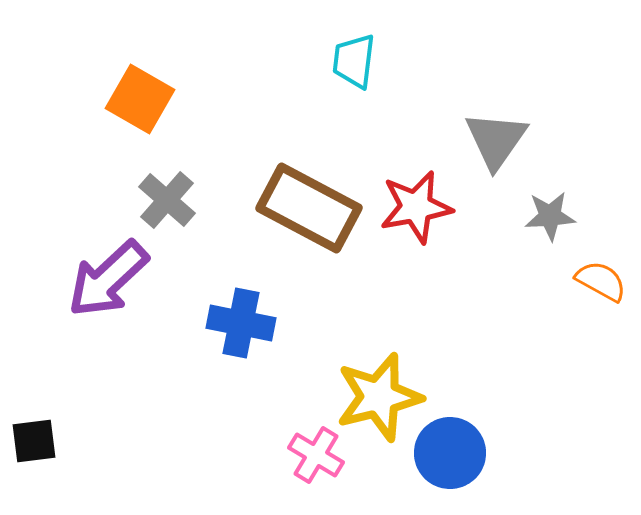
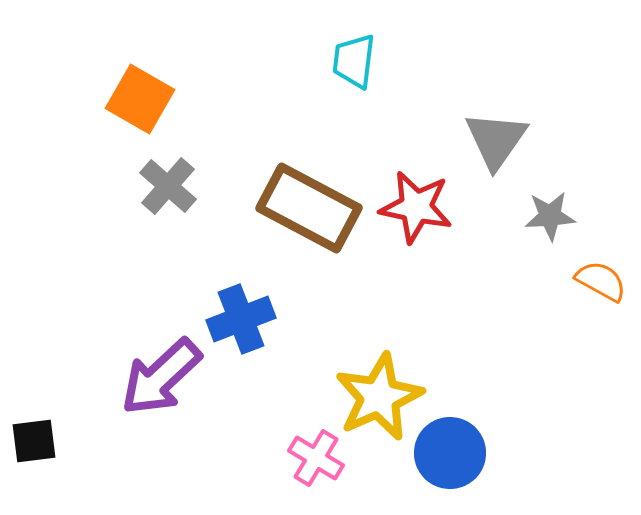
gray cross: moved 1 px right, 14 px up
red star: rotated 22 degrees clockwise
purple arrow: moved 53 px right, 98 px down
blue cross: moved 4 px up; rotated 32 degrees counterclockwise
yellow star: rotated 10 degrees counterclockwise
pink cross: moved 3 px down
